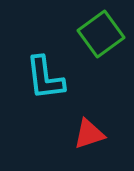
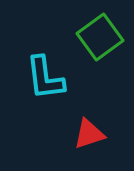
green square: moved 1 px left, 3 px down
